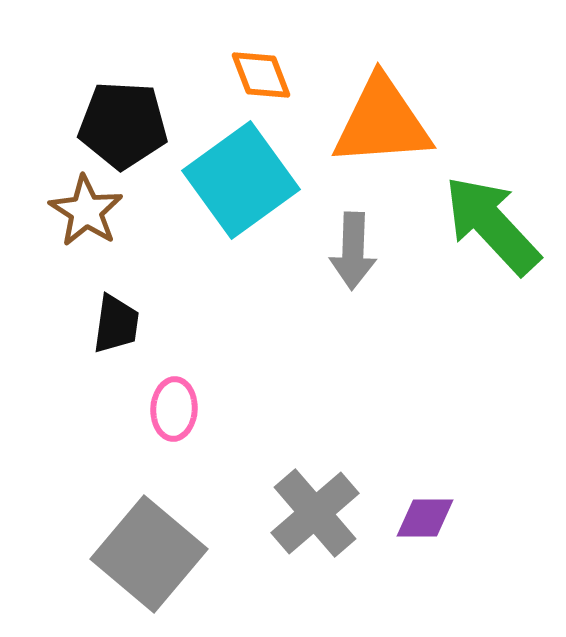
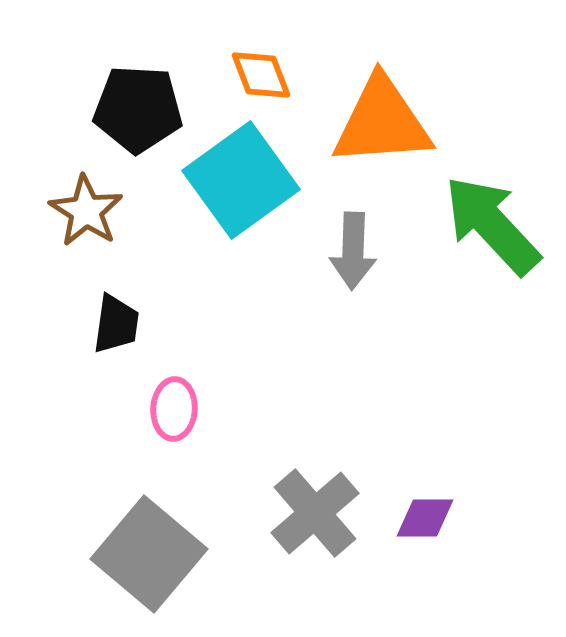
black pentagon: moved 15 px right, 16 px up
